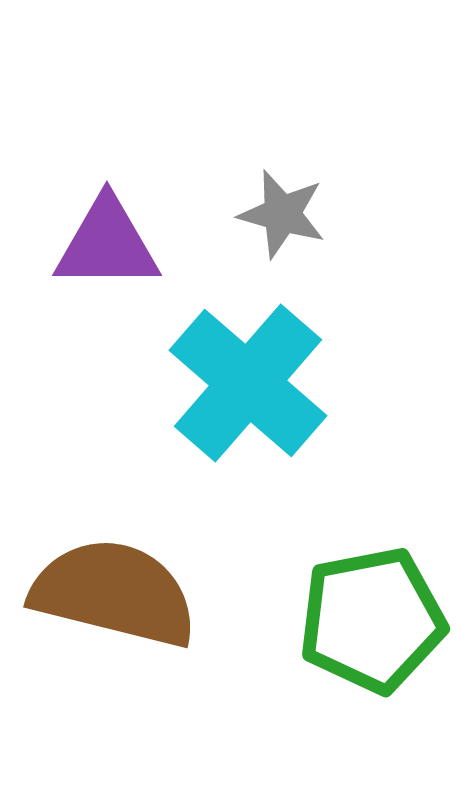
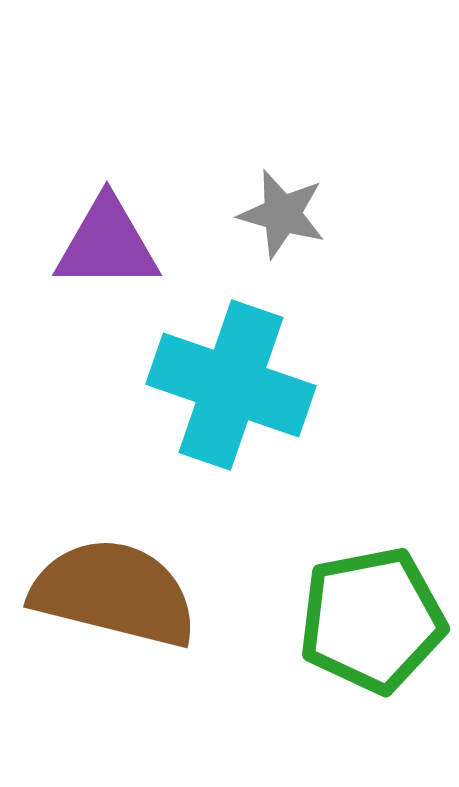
cyan cross: moved 17 px left, 2 px down; rotated 22 degrees counterclockwise
